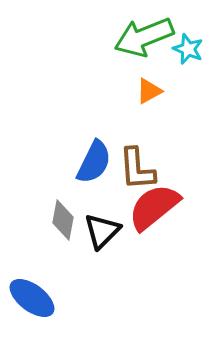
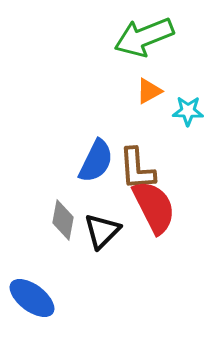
cyan star: moved 62 px down; rotated 20 degrees counterclockwise
blue semicircle: moved 2 px right, 1 px up
red semicircle: rotated 102 degrees clockwise
